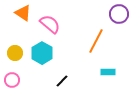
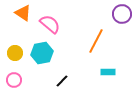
purple circle: moved 3 px right
cyan hexagon: rotated 20 degrees clockwise
pink circle: moved 2 px right
